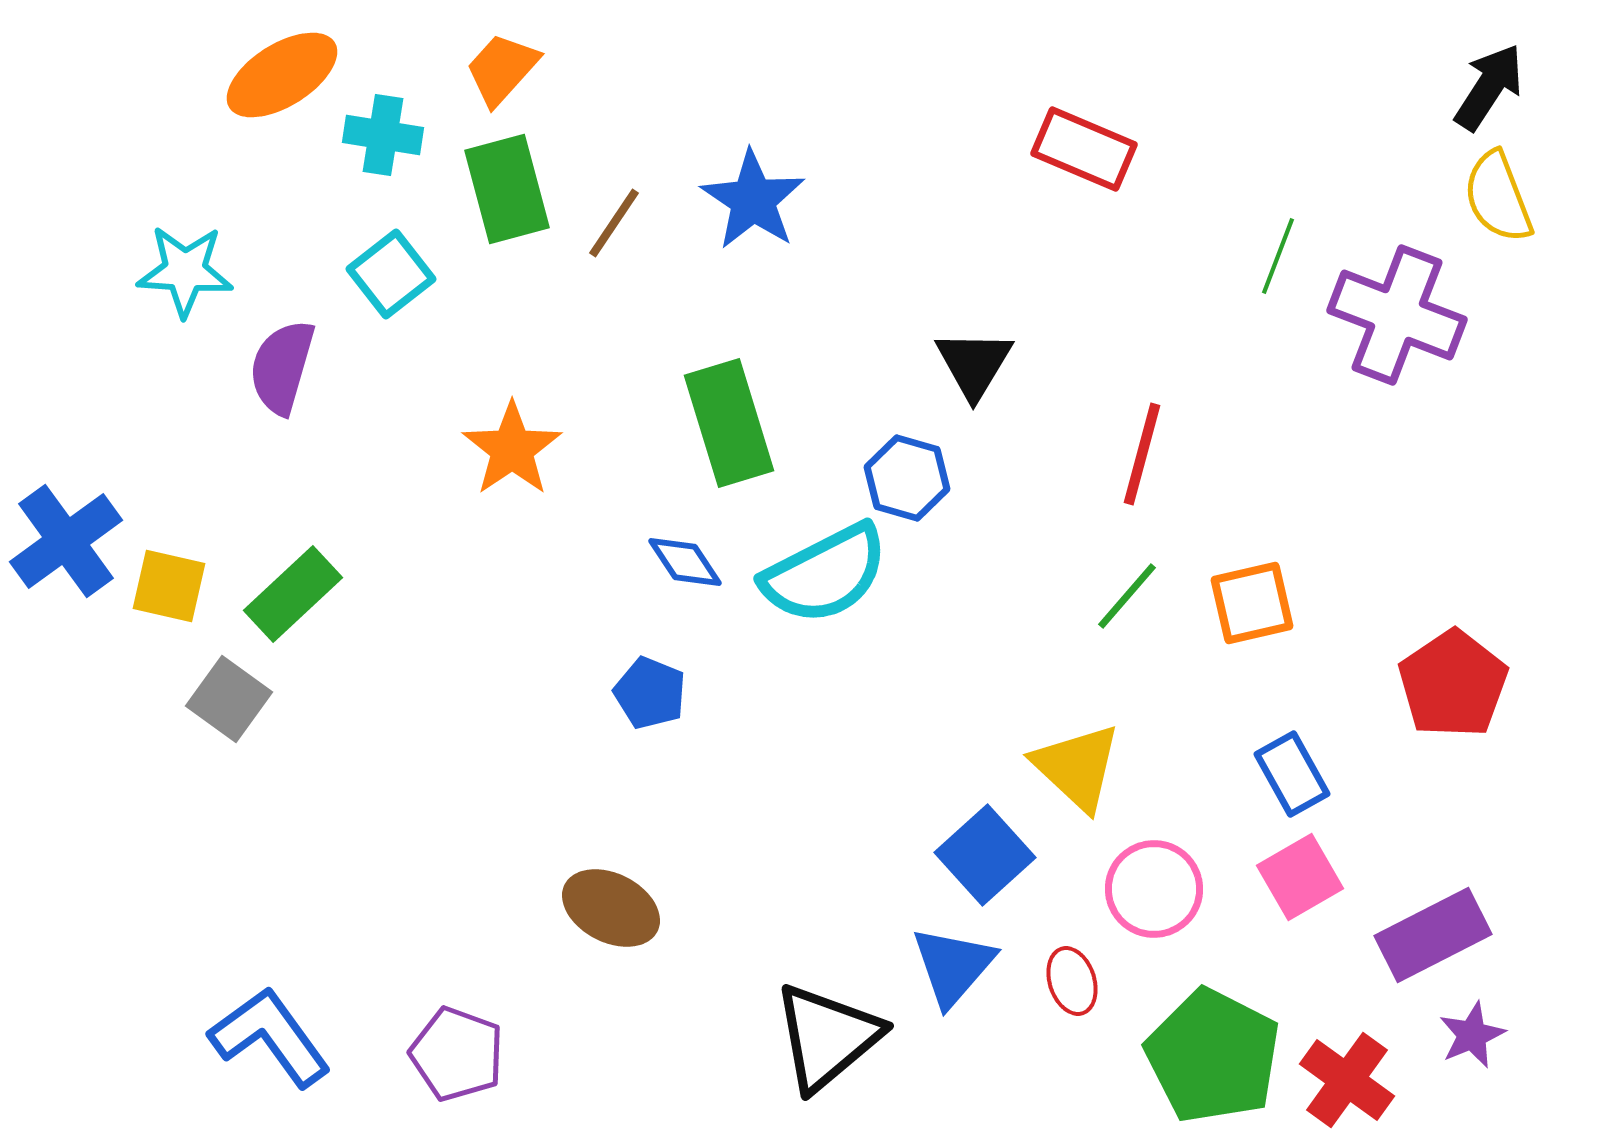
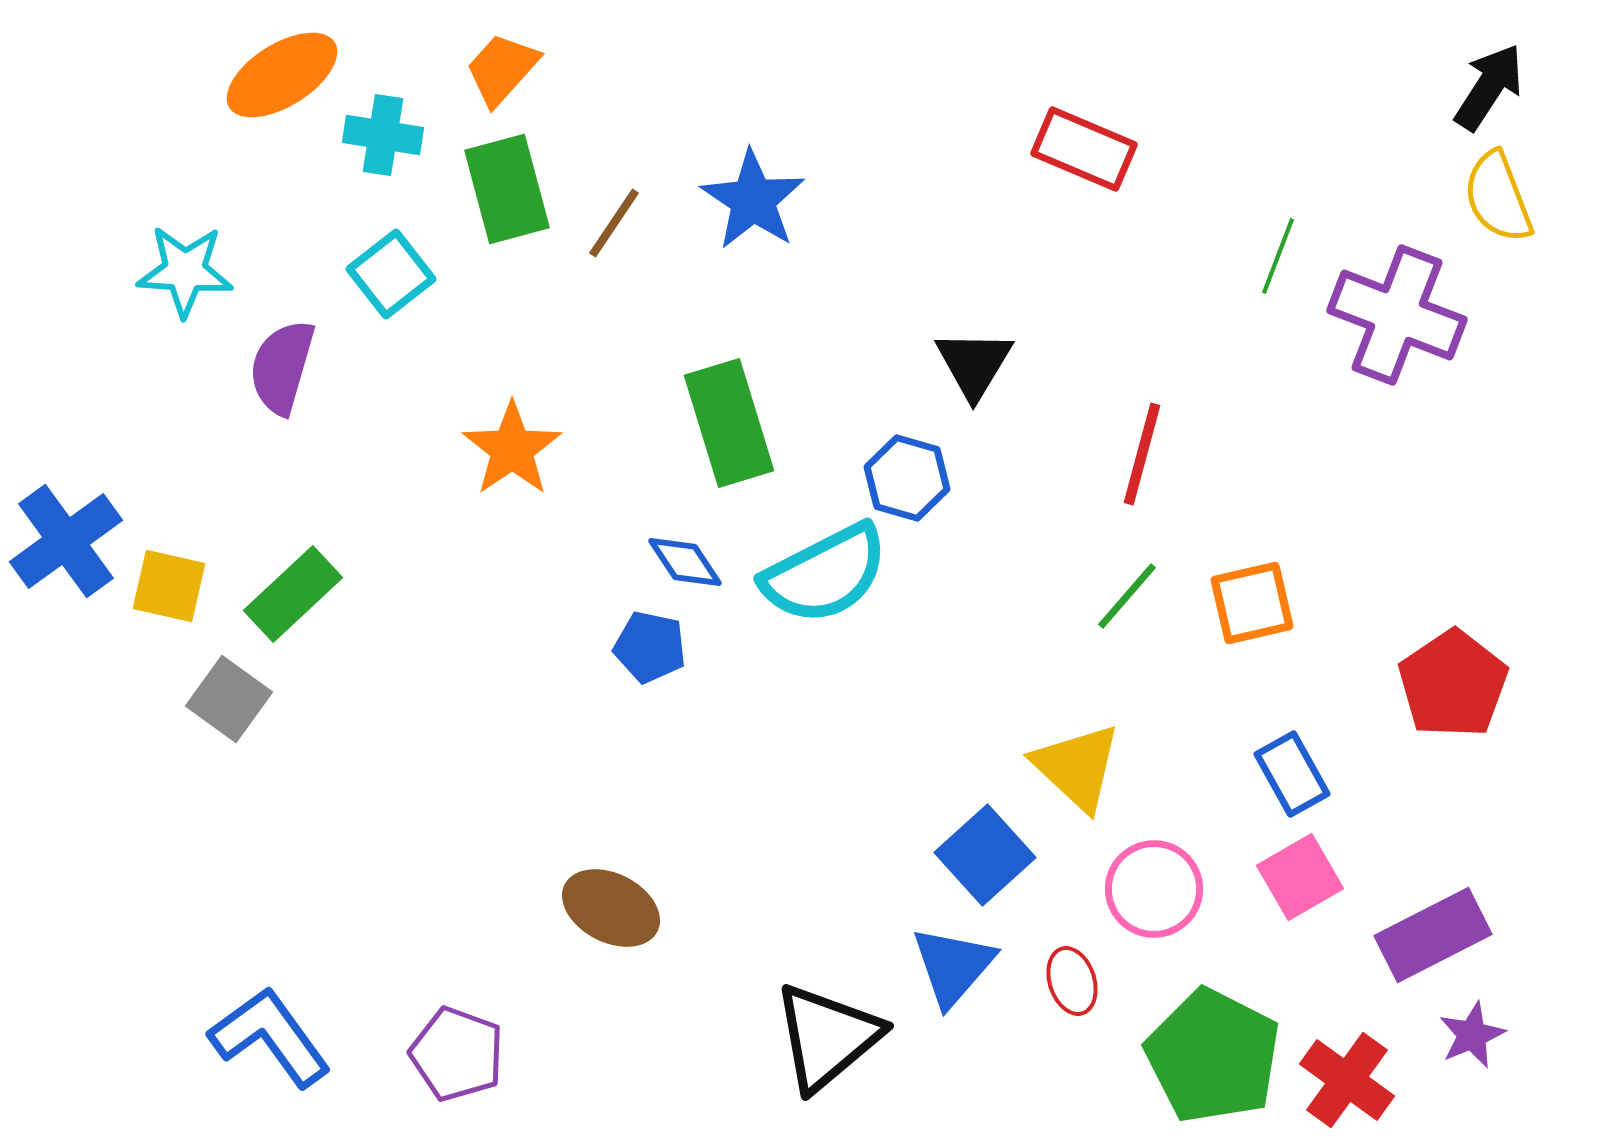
blue pentagon at (650, 693): moved 46 px up; rotated 10 degrees counterclockwise
